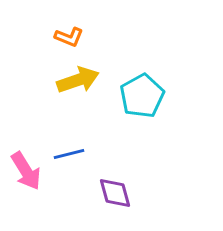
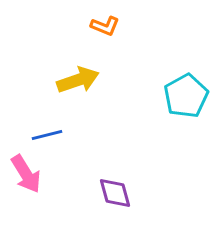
orange L-shape: moved 36 px right, 11 px up
cyan pentagon: moved 44 px right
blue line: moved 22 px left, 19 px up
pink arrow: moved 3 px down
